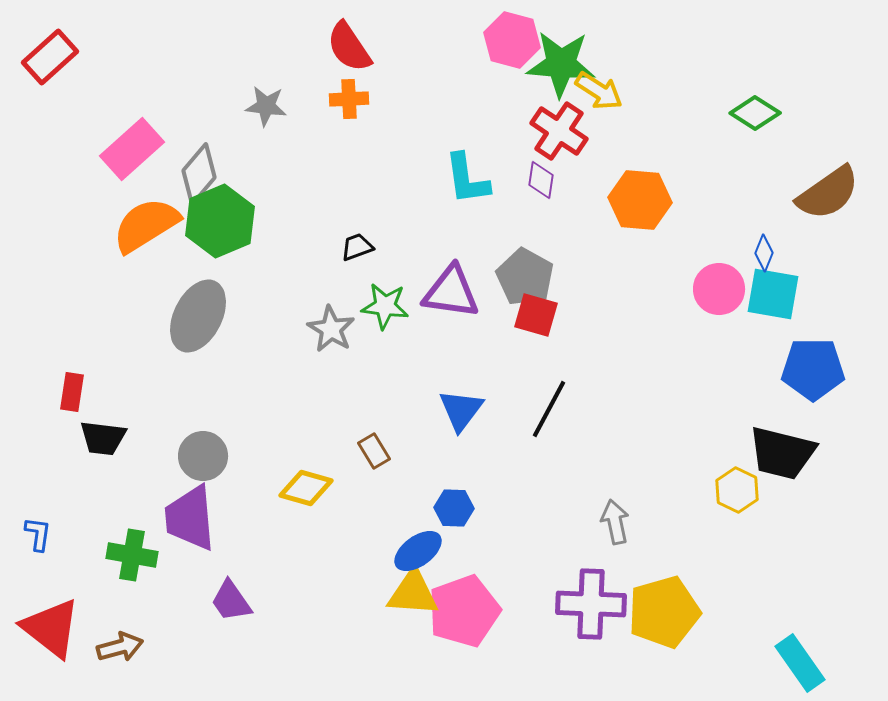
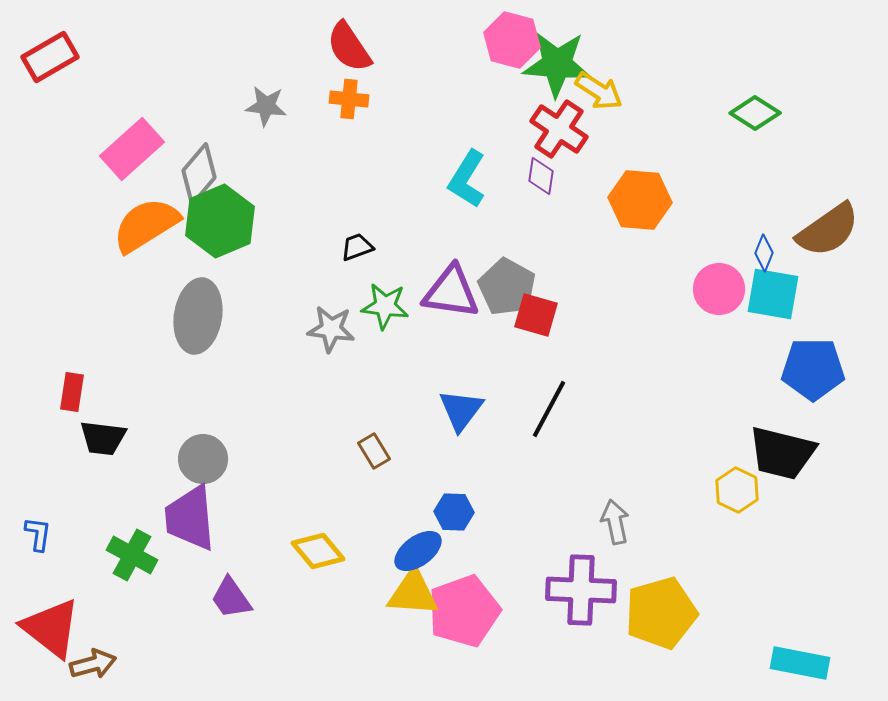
red rectangle at (50, 57): rotated 12 degrees clockwise
green star at (561, 64): moved 4 px left
orange cross at (349, 99): rotated 9 degrees clockwise
red cross at (559, 131): moved 2 px up
cyan L-shape at (467, 179): rotated 40 degrees clockwise
purple diamond at (541, 180): moved 4 px up
brown semicircle at (828, 193): moved 37 px down
gray pentagon at (525, 277): moved 18 px left, 10 px down
gray ellipse at (198, 316): rotated 18 degrees counterclockwise
gray star at (331, 329): rotated 24 degrees counterclockwise
gray circle at (203, 456): moved 3 px down
yellow diamond at (306, 488): moved 12 px right, 63 px down; rotated 34 degrees clockwise
blue hexagon at (454, 508): moved 4 px down
green cross at (132, 555): rotated 18 degrees clockwise
purple trapezoid at (231, 601): moved 3 px up
purple cross at (591, 604): moved 10 px left, 14 px up
yellow pentagon at (664, 612): moved 3 px left, 1 px down
brown arrow at (120, 647): moved 27 px left, 17 px down
cyan rectangle at (800, 663): rotated 44 degrees counterclockwise
